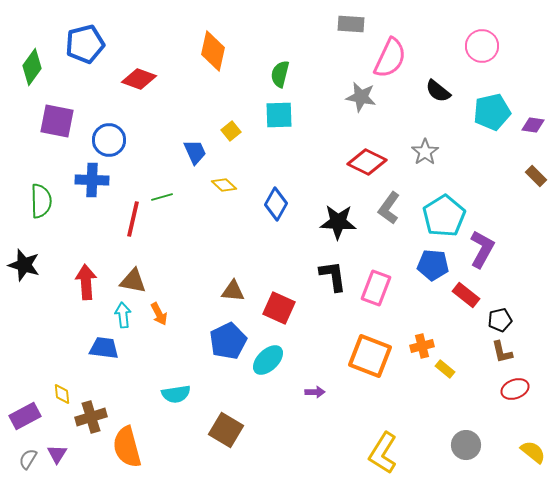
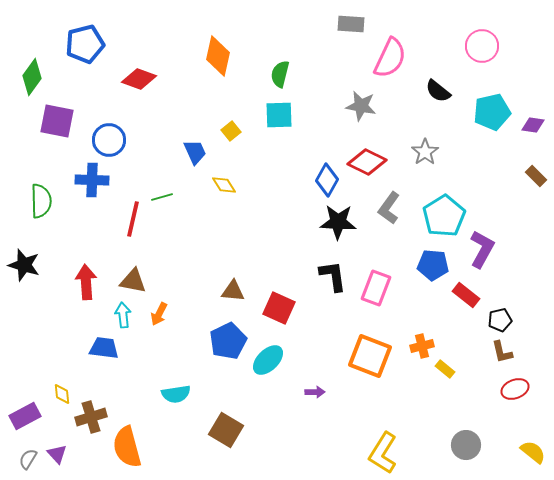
orange diamond at (213, 51): moved 5 px right, 5 px down
green diamond at (32, 67): moved 10 px down
gray star at (361, 97): moved 9 px down
yellow diamond at (224, 185): rotated 15 degrees clockwise
blue diamond at (276, 204): moved 51 px right, 24 px up
orange arrow at (159, 314): rotated 55 degrees clockwise
purple triangle at (57, 454): rotated 15 degrees counterclockwise
